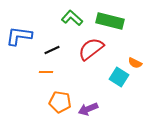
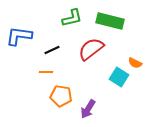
green L-shape: rotated 125 degrees clockwise
orange pentagon: moved 1 px right, 6 px up
purple arrow: rotated 36 degrees counterclockwise
